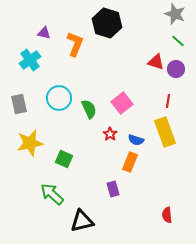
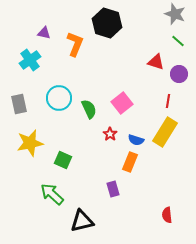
purple circle: moved 3 px right, 5 px down
yellow rectangle: rotated 52 degrees clockwise
green square: moved 1 px left, 1 px down
